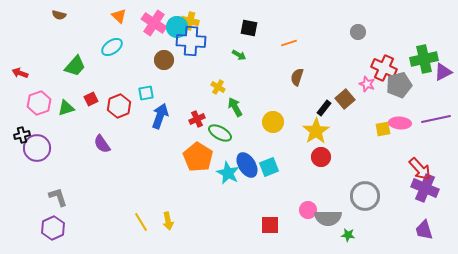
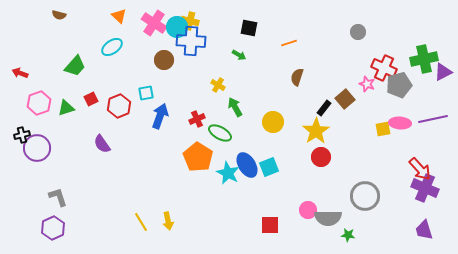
yellow cross at (218, 87): moved 2 px up
purple line at (436, 119): moved 3 px left
